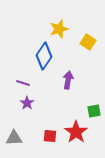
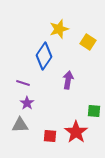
green square: rotated 16 degrees clockwise
gray triangle: moved 6 px right, 13 px up
